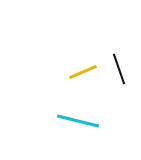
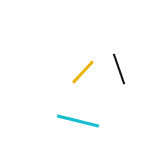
yellow line: rotated 24 degrees counterclockwise
